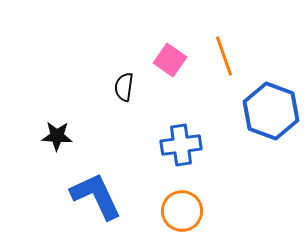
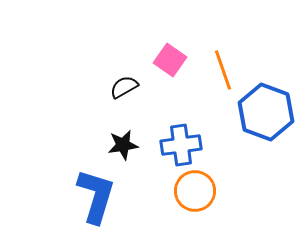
orange line: moved 1 px left, 14 px down
black semicircle: rotated 52 degrees clockwise
blue hexagon: moved 5 px left, 1 px down
black star: moved 66 px right, 9 px down; rotated 12 degrees counterclockwise
blue L-shape: rotated 42 degrees clockwise
orange circle: moved 13 px right, 20 px up
